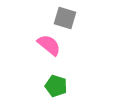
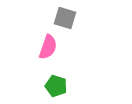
pink semicircle: moved 1 px left, 2 px down; rotated 70 degrees clockwise
